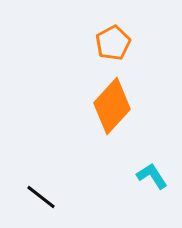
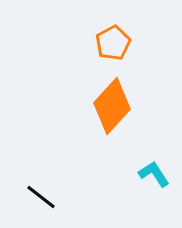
cyan L-shape: moved 2 px right, 2 px up
